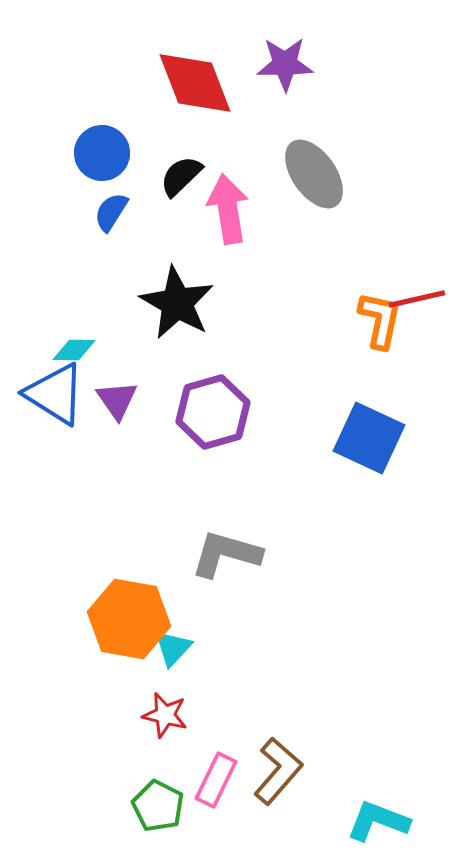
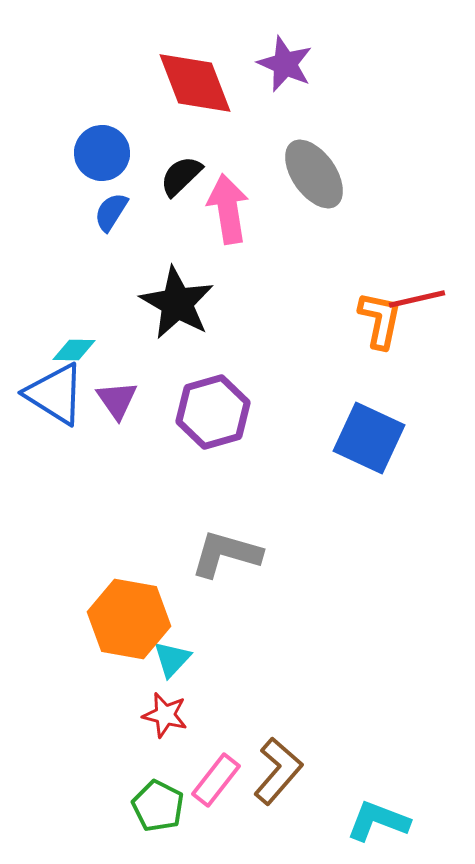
purple star: rotated 24 degrees clockwise
cyan triangle: moved 1 px left, 11 px down
pink rectangle: rotated 12 degrees clockwise
